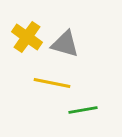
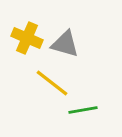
yellow cross: moved 1 px down; rotated 12 degrees counterclockwise
yellow line: rotated 27 degrees clockwise
